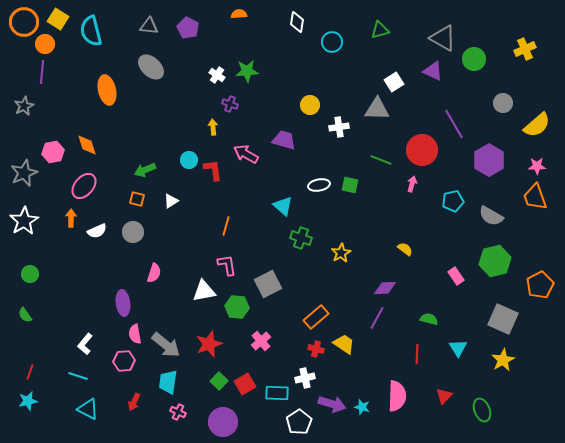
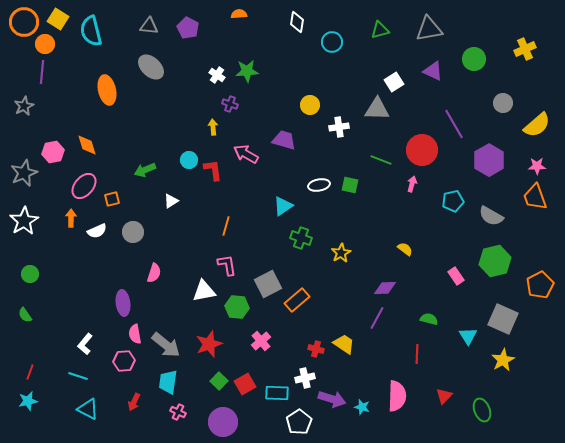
gray triangle at (443, 38): moved 14 px left, 9 px up; rotated 40 degrees counterclockwise
orange square at (137, 199): moved 25 px left; rotated 28 degrees counterclockwise
cyan triangle at (283, 206): rotated 45 degrees clockwise
orange rectangle at (316, 317): moved 19 px left, 17 px up
cyan triangle at (458, 348): moved 10 px right, 12 px up
purple arrow at (332, 404): moved 5 px up
